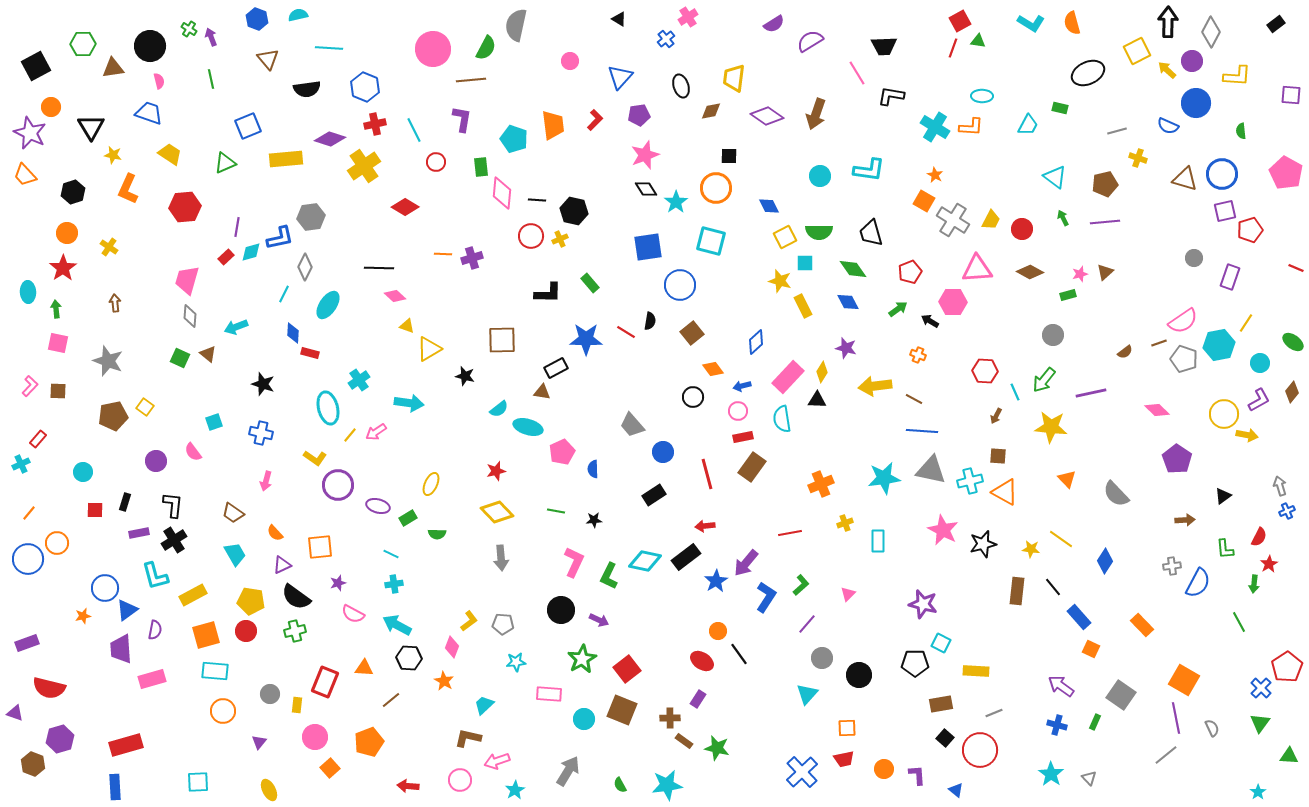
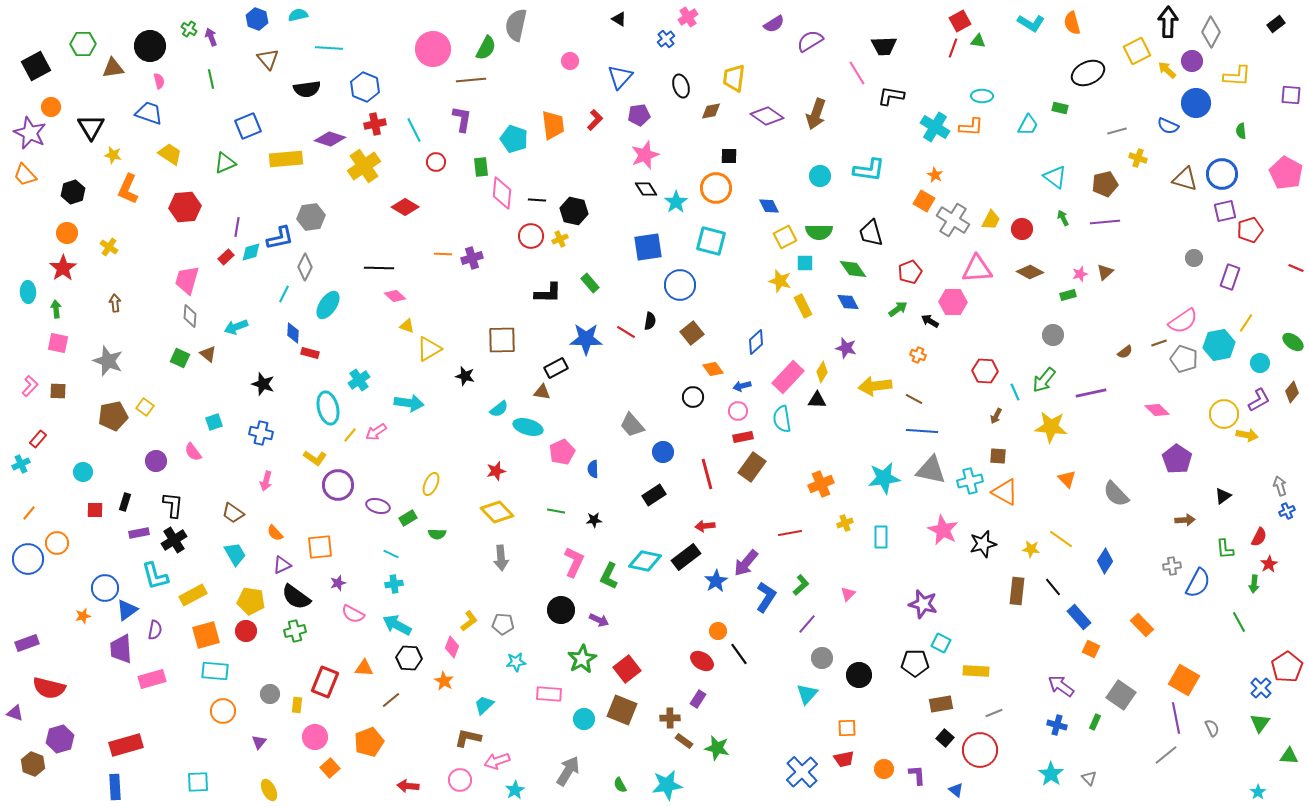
cyan rectangle at (878, 541): moved 3 px right, 4 px up
